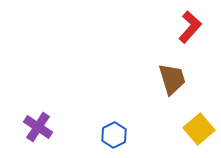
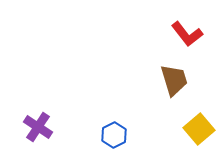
red L-shape: moved 3 px left, 7 px down; rotated 100 degrees clockwise
brown trapezoid: moved 2 px right, 1 px down
